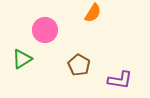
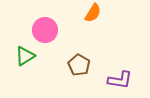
green triangle: moved 3 px right, 3 px up
